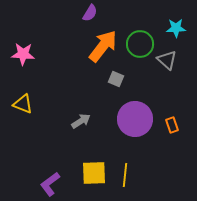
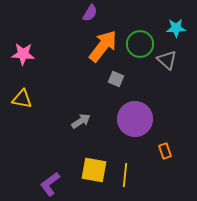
yellow triangle: moved 1 px left, 5 px up; rotated 10 degrees counterclockwise
orange rectangle: moved 7 px left, 26 px down
yellow square: moved 3 px up; rotated 12 degrees clockwise
